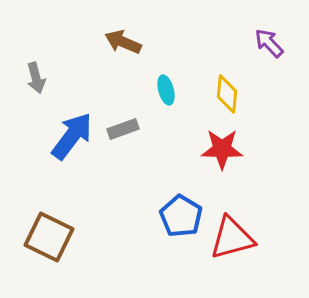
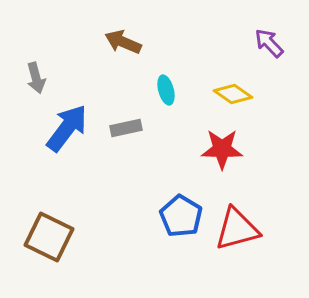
yellow diamond: moved 6 px right; rotated 60 degrees counterclockwise
gray rectangle: moved 3 px right, 1 px up; rotated 8 degrees clockwise
blue arrow: moved 5 px left, 8 px up
red triangle: moved 5 px right, 9 px up
